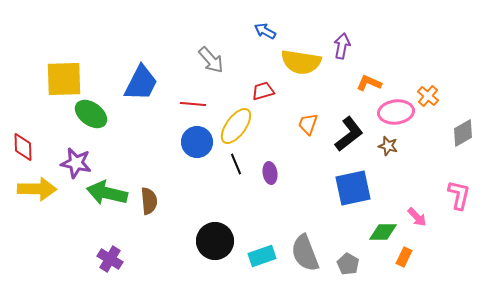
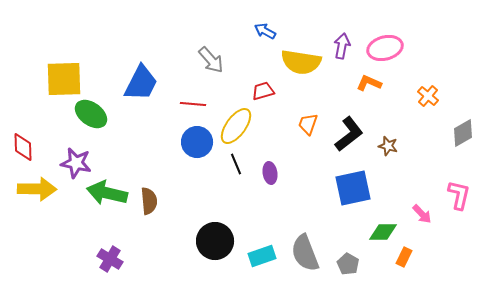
pink ellipse: moved 11 px left, 64 px up; rotated 8 degrees counterclockwise
pink arrow: moved 5 px right, 3 px up
